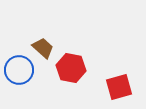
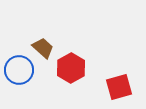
red hexagon: rotated 20 degrees clockwise
